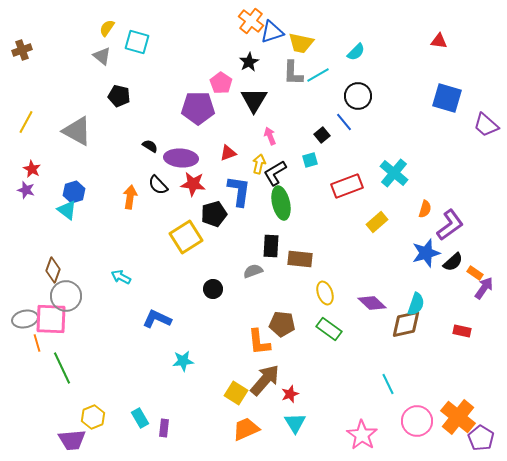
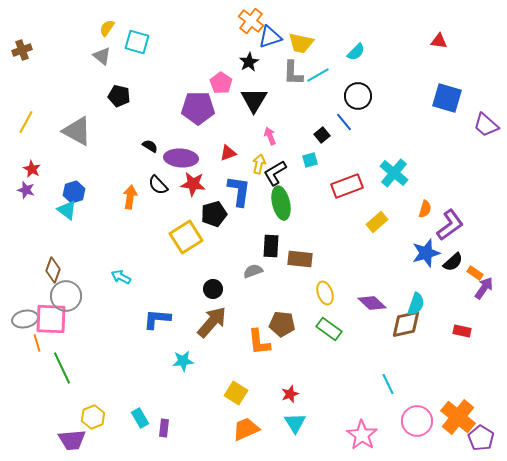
blue triangle at (272, 32): moved 2 px left, 5 px down
blue L-shape at (157, 319): rotated 20 degrees counterclockwise
brown arrow at (265, 380): moved 53 px left, 58 px up
